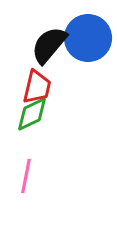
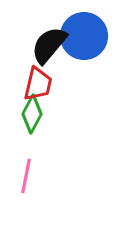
blue circle: moved 4 px left, 2 px up
red trapezoid: moved 1 px right, 3 px up
green diamond: rotated 36 degrees counterclockwise
